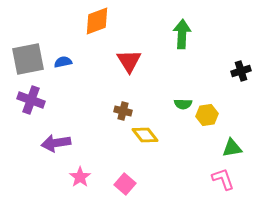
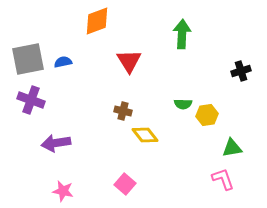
pink star: moved 17 px left, 14 px down; rotated 25 degrees counterclockwise
